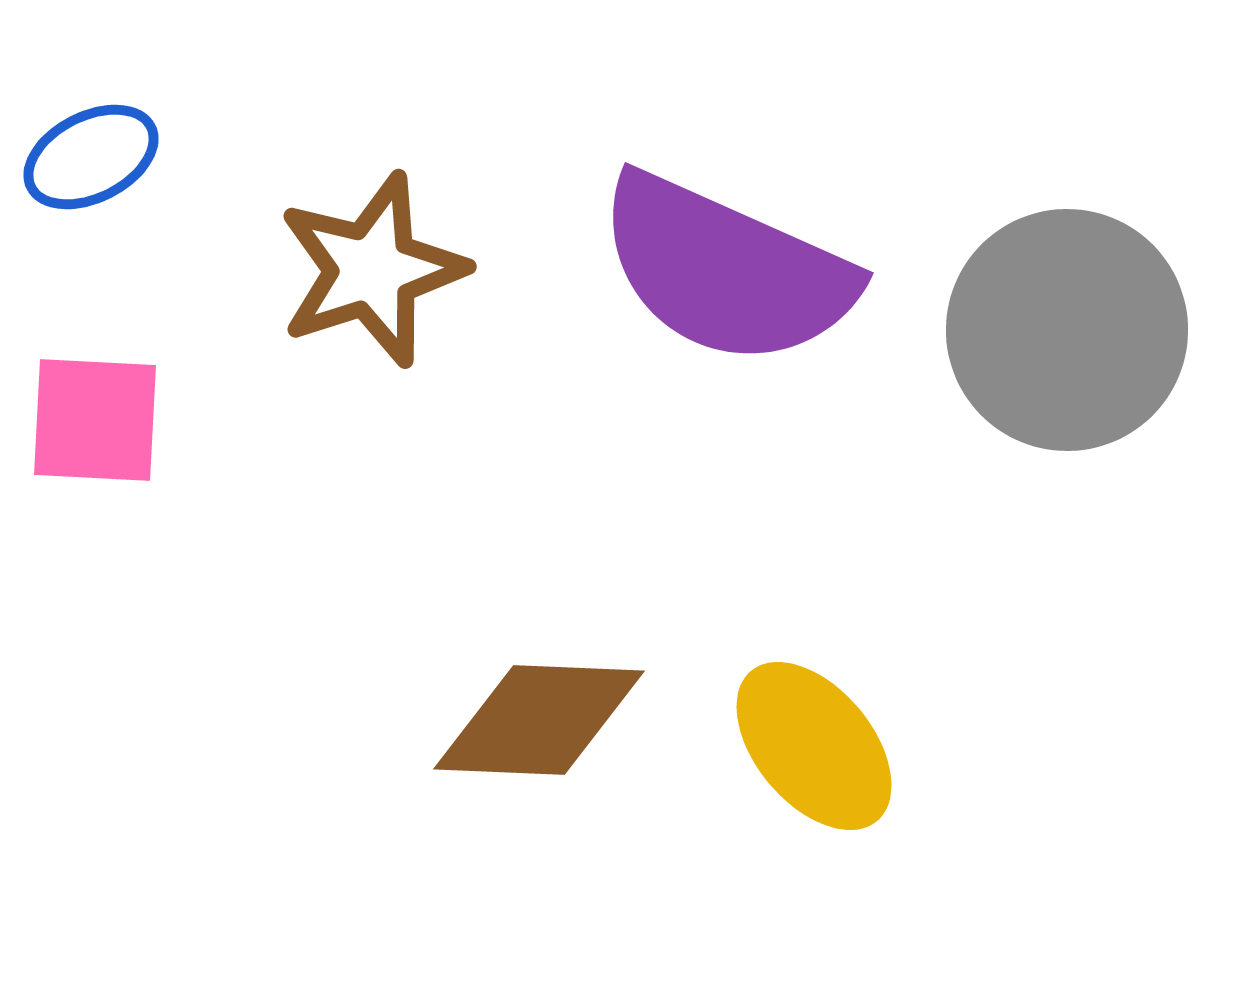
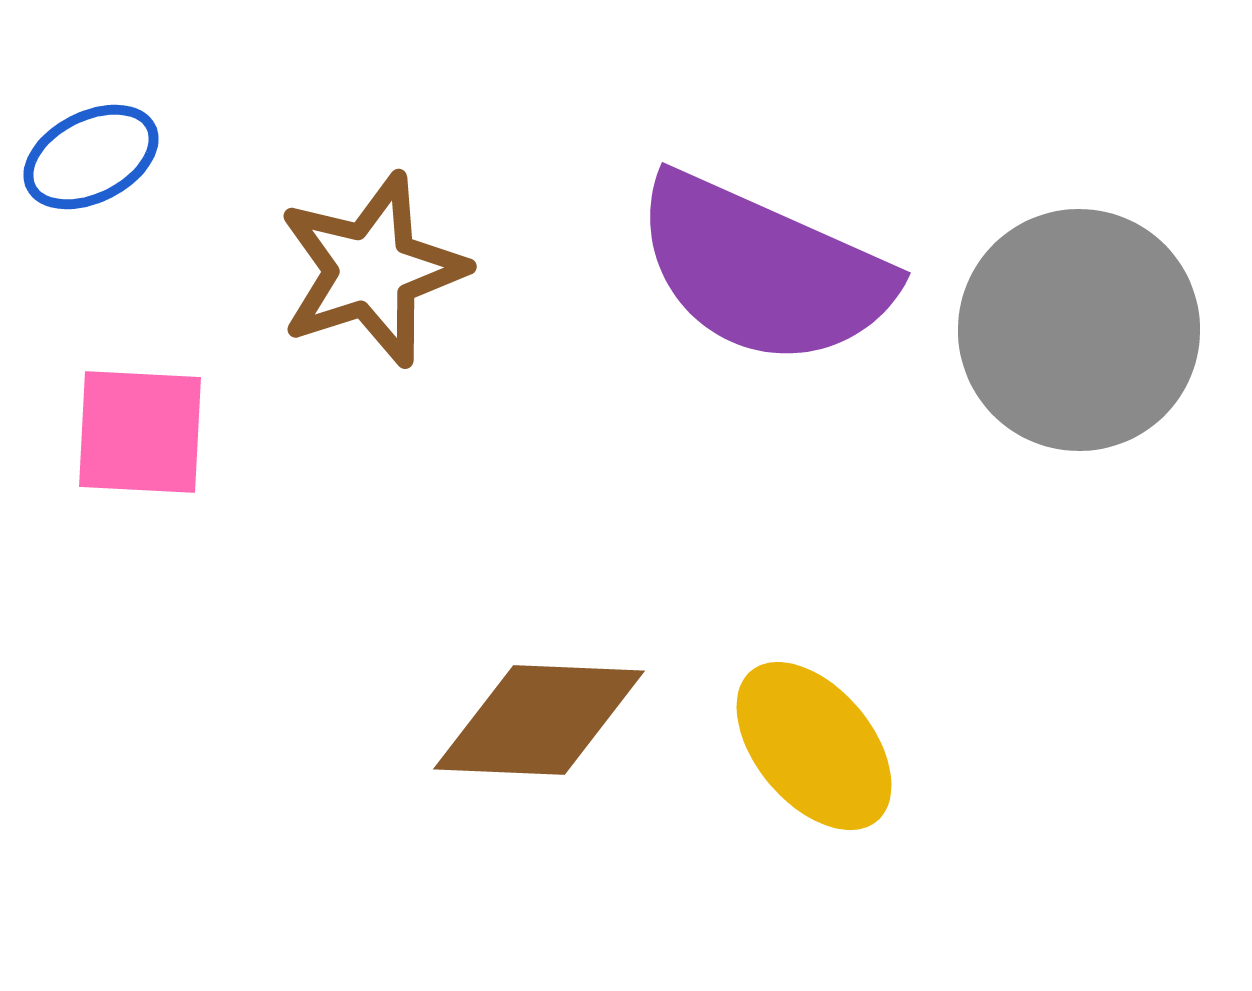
purple semicircle: moved 37 px right
gray circle: moved 12 px right
pink square: moved 45 px right, 12 px down
